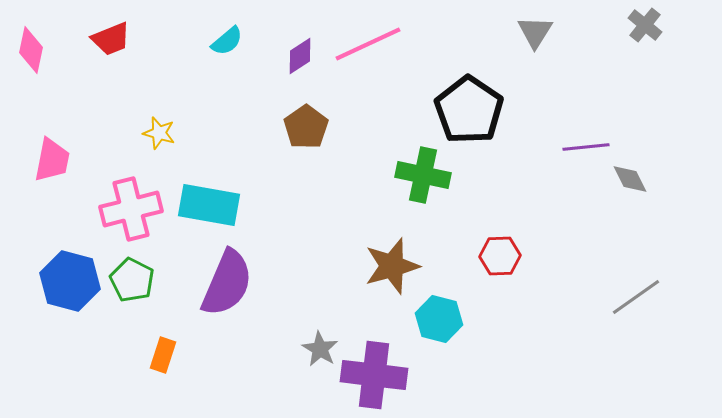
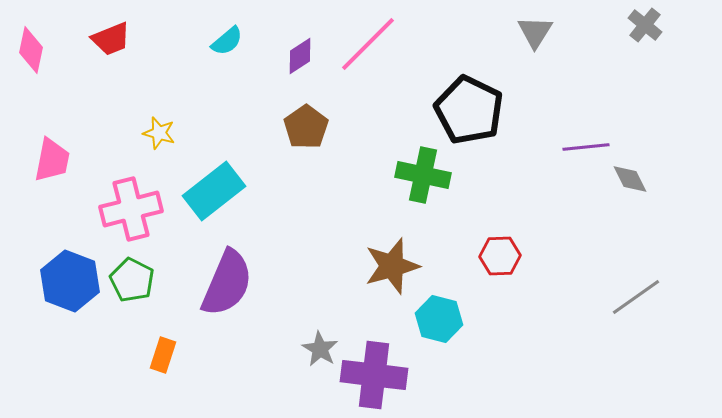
pink line: rotated 20 degrees counterclockwise
black pentagon: rotated 8 degrees counterclockwise
cyan rectangle: moved 5 px right, 14 px up; rotated 48 degrees counterclockwise
blue hexagon: rotated 6 degrees clockwise
